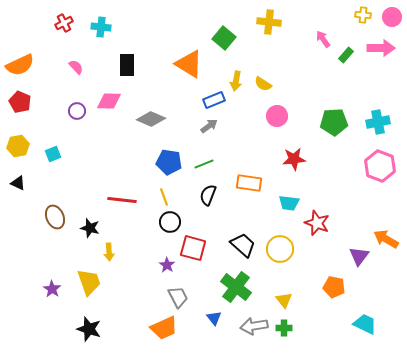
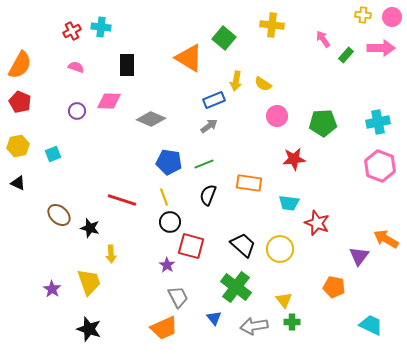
yellow cross at (269, 22): moved 3 px right, 3 px down
red cross at (64, 23): moved 8 px right, 8 px down
orange triangle at (189, 64): moved 6 px up
orange semicircle at (20, 65): rotated 36 degrees counterclockwise
pink semicircle at (76, 67): rotated 28 degrees counterclockwise
green pentagon at (334, 122): moved 11 px left, 1 px down
red line at (122, 200): rotated 12 degrees clockwise
brown ellipse at (55, 217): moved 4 px right, 2 px up; rotated 25 degrees counterclockwise
red square at (193, 248): moved 2 px left, 2 px up
yellow arrow at (109, 252): moved 2 px right, 2 px down
cyan trapezoid at (365, 324): moved 6 px right, 1 px down
green cross at (284, 328): moved 8 px right, 6 px up
